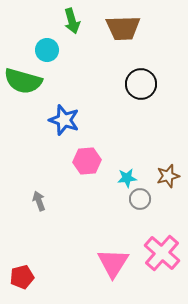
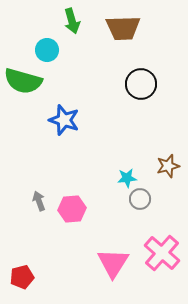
pink hexagon: moved 15 px left, 48 px down
brown star: moved 10 px up
